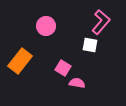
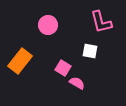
pink L-shape: rotated 125 degrees clockwise
pink circle: moved 2 px right, 1 px up
white square: moved 6 px down
pink semicircle: rotated 21 degrees clockwise
